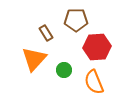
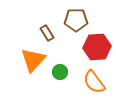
brown rectangle: moved 1 px right
orange triangle: moved 1 px left, 1 px down
green circle: moved 4 px left, 2 px down
orange semicircle: rotated 15 degrees counterclockwise
